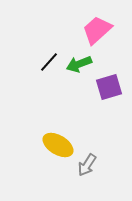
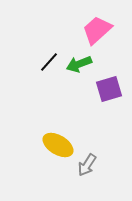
purple square: moved 2 px down
